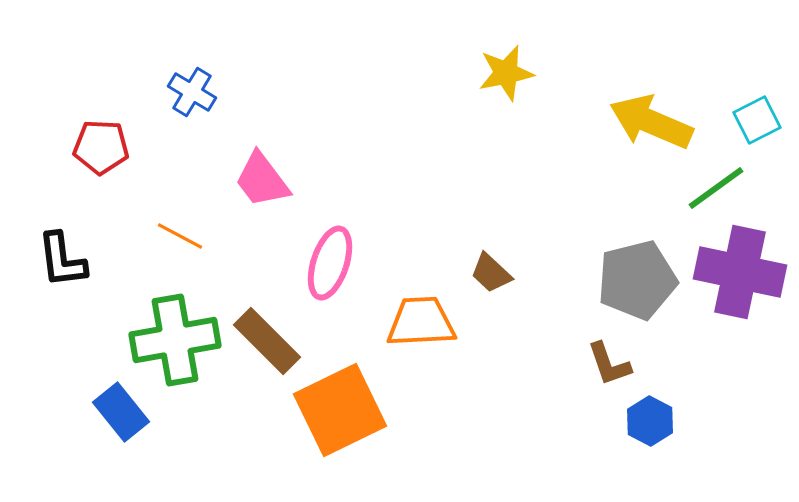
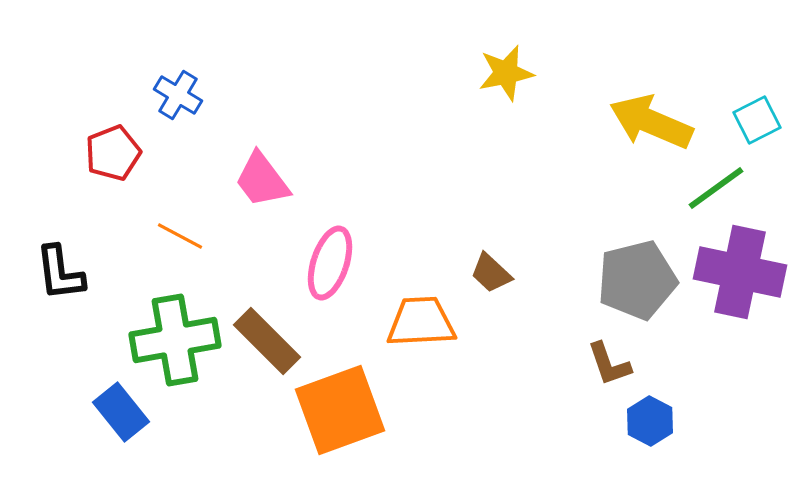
blue cross: moved 14 px left, 3 px down
red pentagon: moved 12 px right, 6 px down; rotated 24 degrees counterclockwise
black L-shape: moved 2 px left, 13 px down
orange square: rotated 6 degrees clockwise
